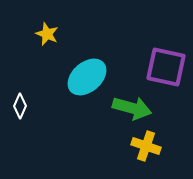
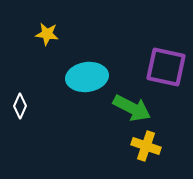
yellow star: rotated 15 degrees counterclockwise
cyan ellipse: rotated 33 degrees clockwise
green arrow: rotated 12 degrees clockwise
